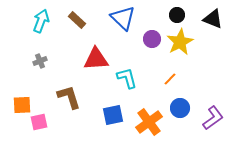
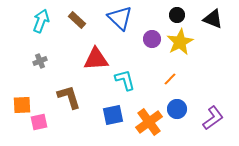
blue triangle: moved 3 px left
cyan L-shape: moved 2 px left, 2 px down
blue circle: moved 3 px left, 1 px down
